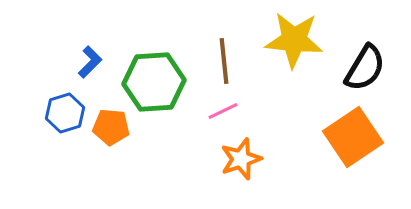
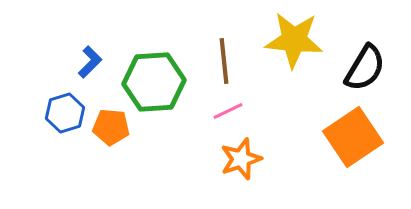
pink line: moved 5 px right
